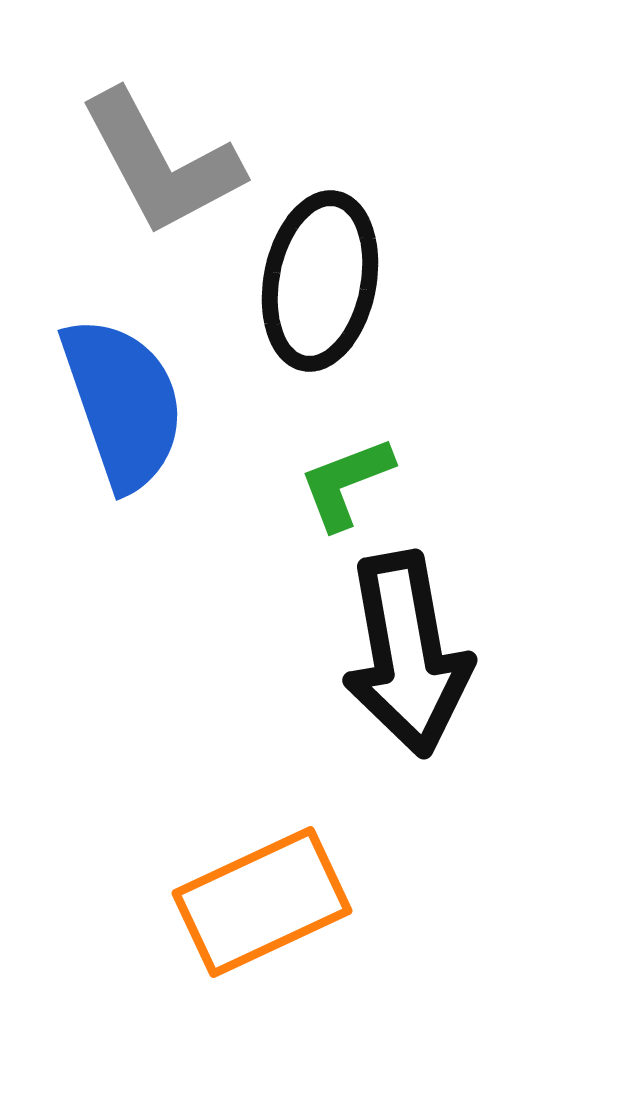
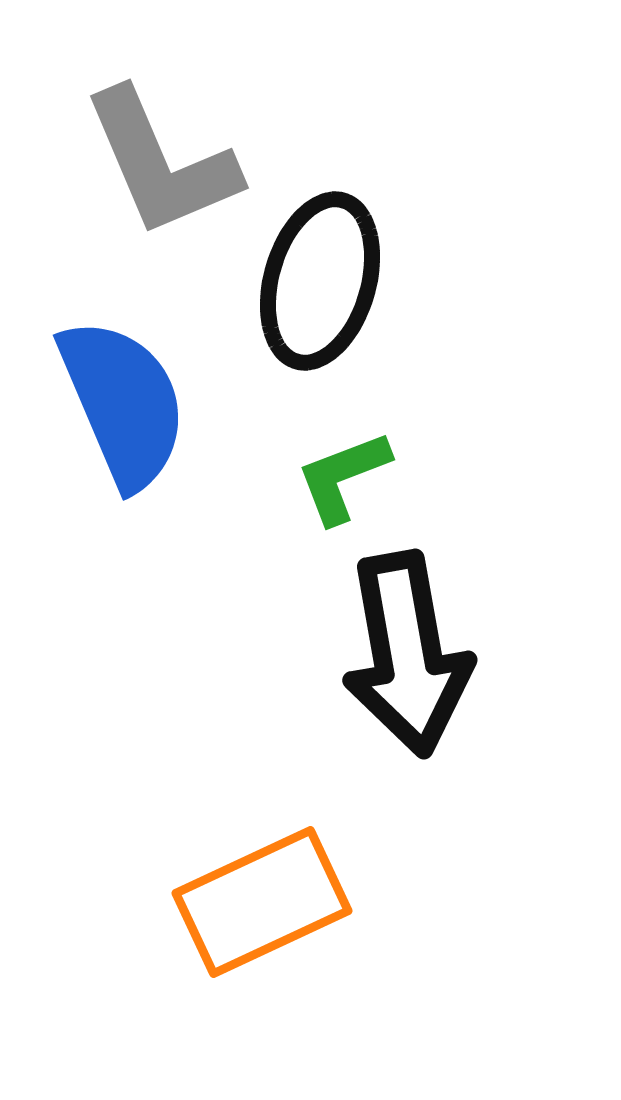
gray L-shape: rotated 5 degrees clockwise
black ellipse: rotated 5 degrees clockwise
blue semicircle: rotated 4 degrees counterclockwise
green L-shape: moved 3 px left, 6 px up
